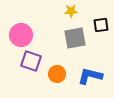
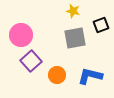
yellow star: moved 2 px right; rotated 16 degrees clockwise
black square: rotated 14 degrees counterclockwise
purple square: rotated 30 degrees clockwise
orange circle: moved 1 px down
